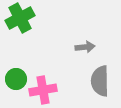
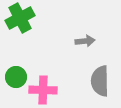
gray arrow: moved 6 px up
green circle: moved 2 px up
pink cross: rotated 12 degrees clockwise
